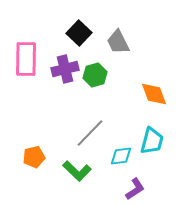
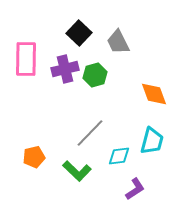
cyan diamond: moved 2 px left
